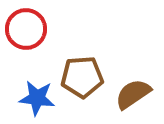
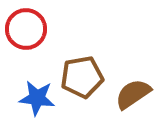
brown pentagon: rotated 6 degrees counterclockwise
